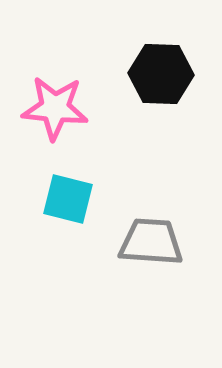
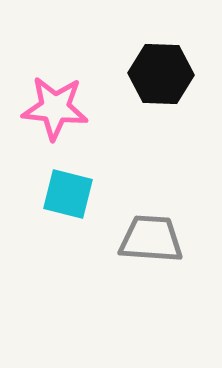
cyan square: moved 5 px up
gray trapezoid: moved 3 px up
